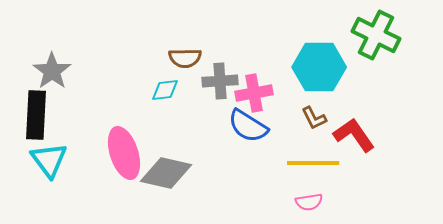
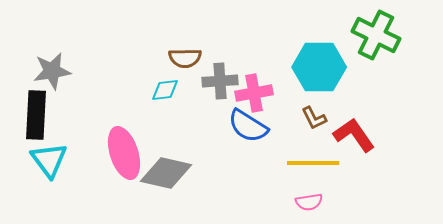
gray star: rotated 27 degrees clockwise
